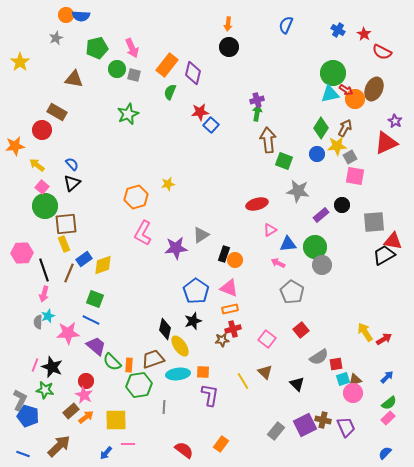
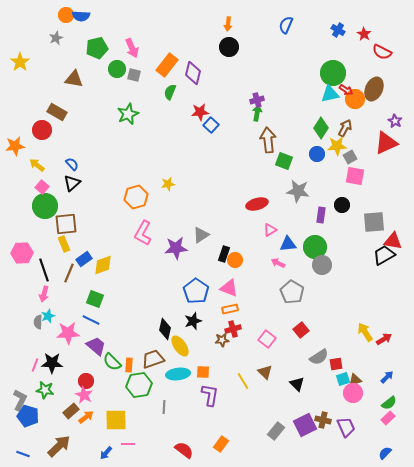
purple rectangle at (321, 215): rotated 42 degrees counterclockwise
black star at (52, 367): moved 4 px up; rotated 20 degrees counterclockwise
